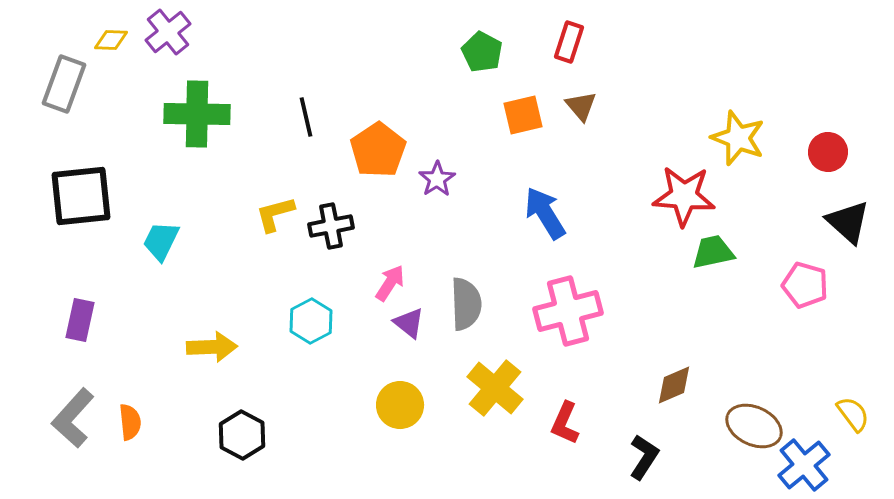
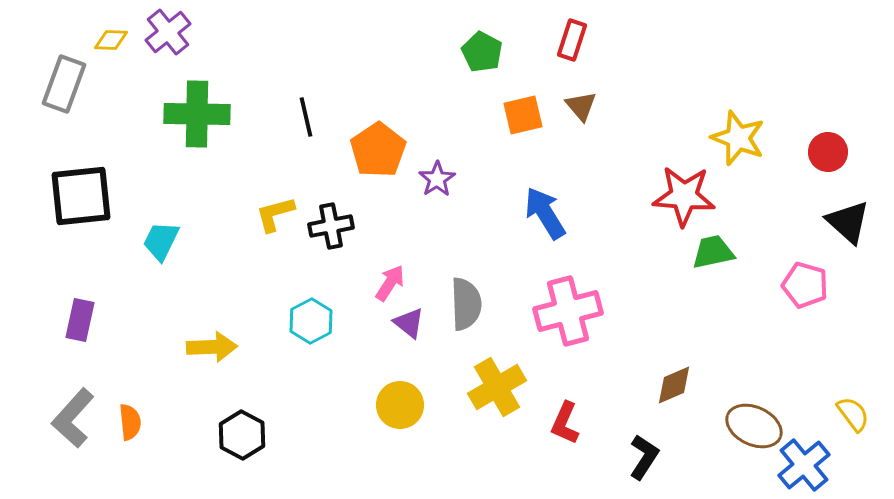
red rectangle: moved 3 px right, 2 px up
yellow cross: moved 2 px right, 1 px up; rotated 20 degrees clockwise
